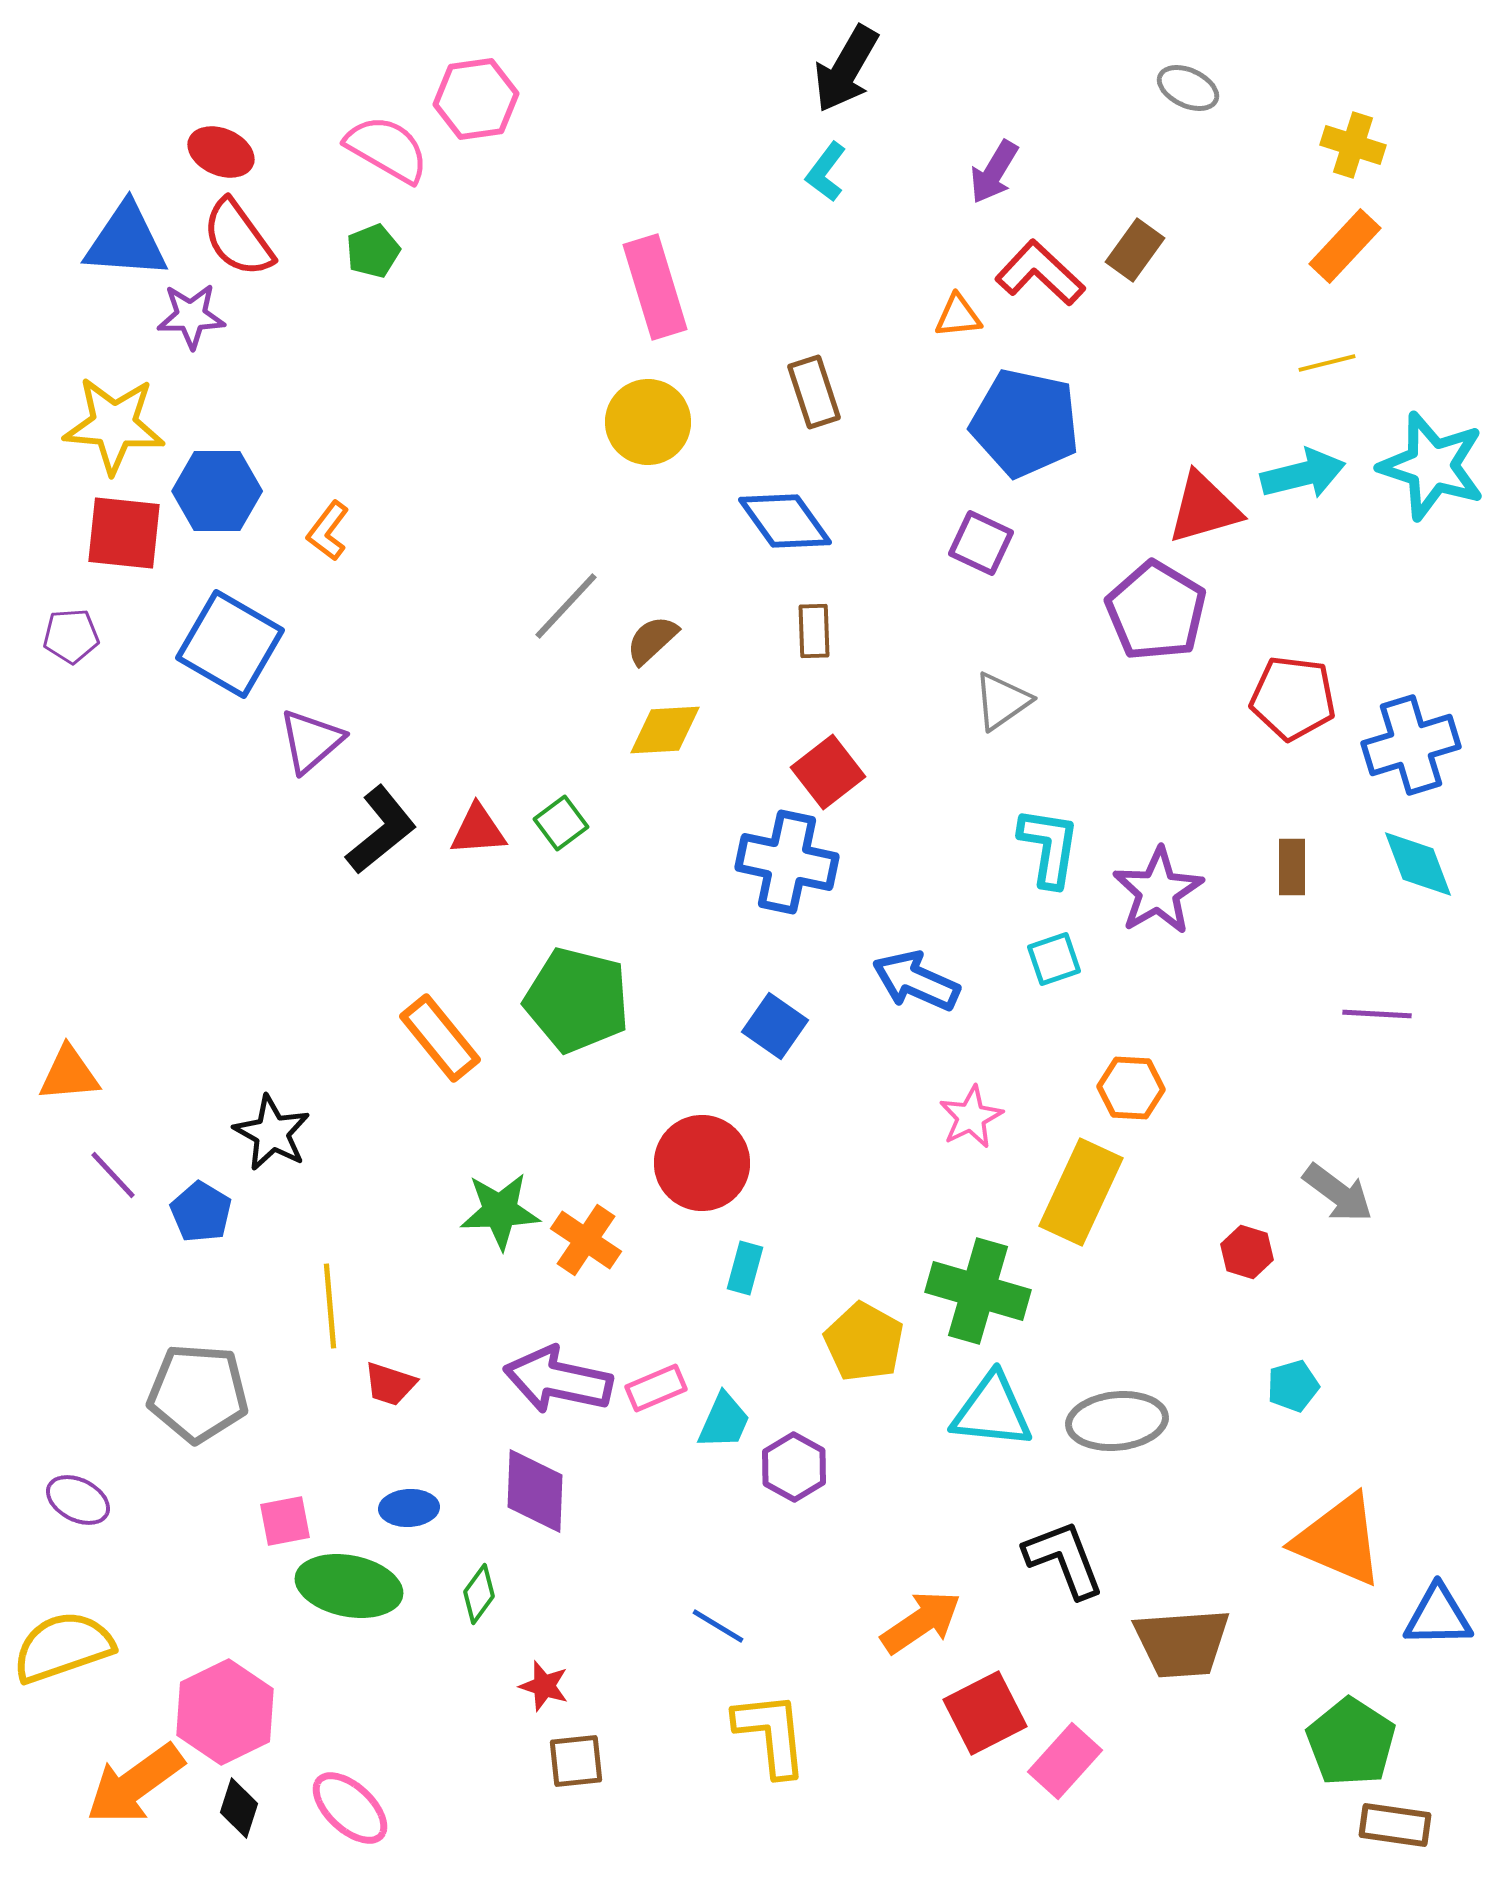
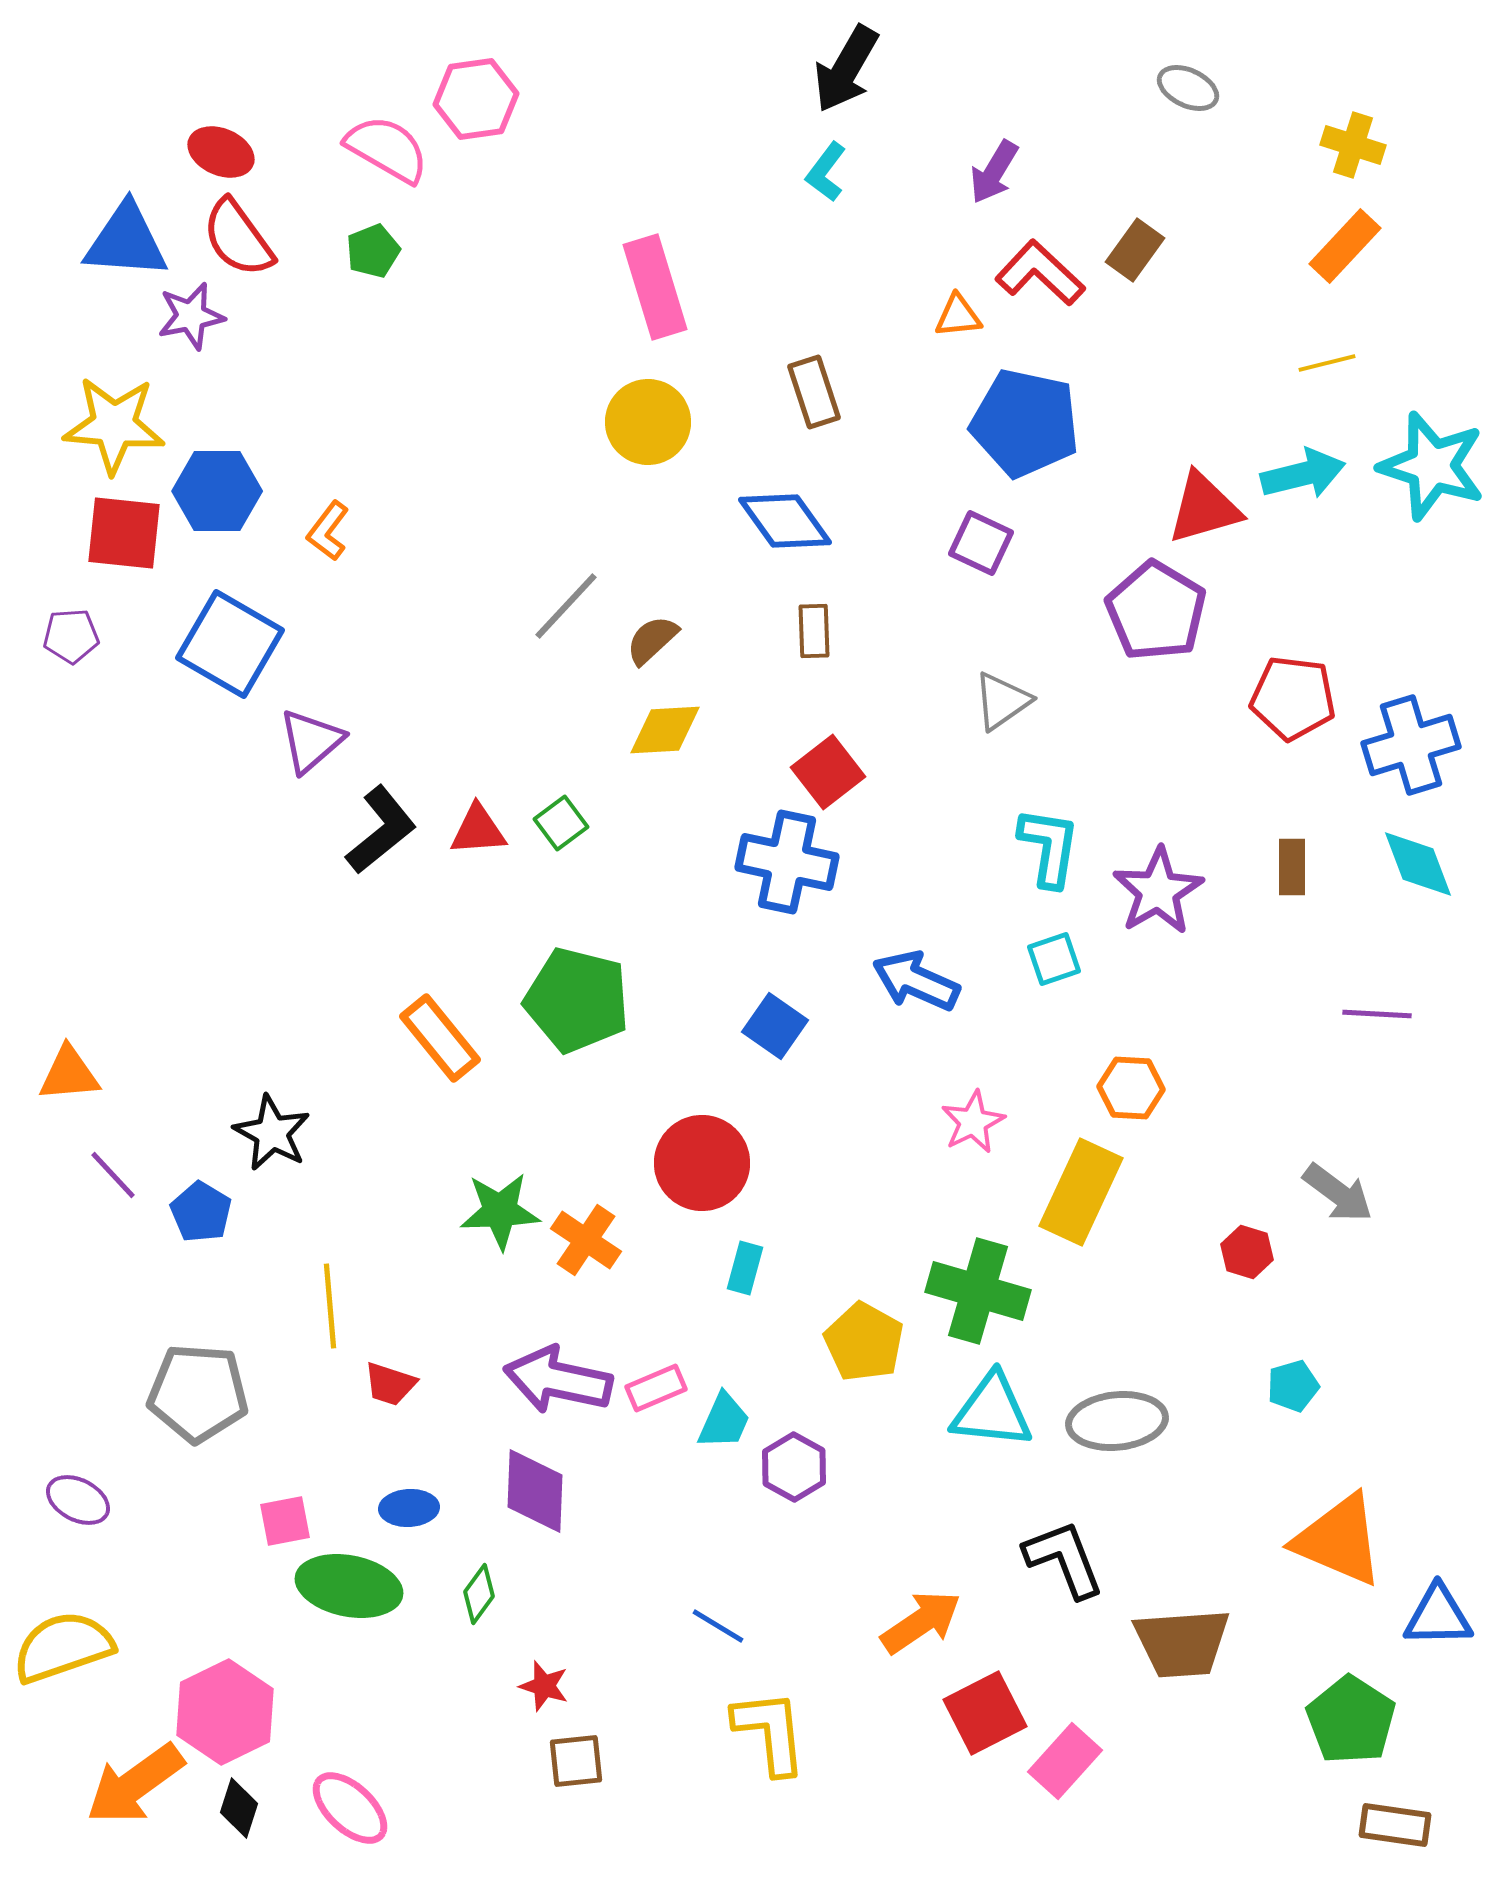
purple star at (191, 316): rotated 10 degrees counterclockwise
pink star at (971, 1117): moved 2 px right, 5 px down
yellow L-shape at (771, 1734): moved 1 px left, 2 px up
green pentagon at (1351, 1742): moved 22 px up
